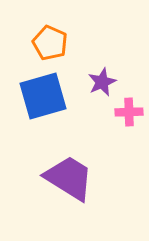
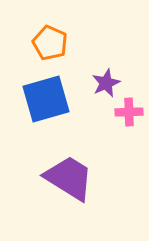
purple star: moved 4 px right, 1 px down
blue square: moved 3 px right, 3 px down
